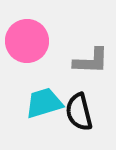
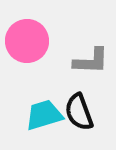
cyan trapezoid: moved 12 px down
black semicircle: rotated 6 degrees counterclockwise
